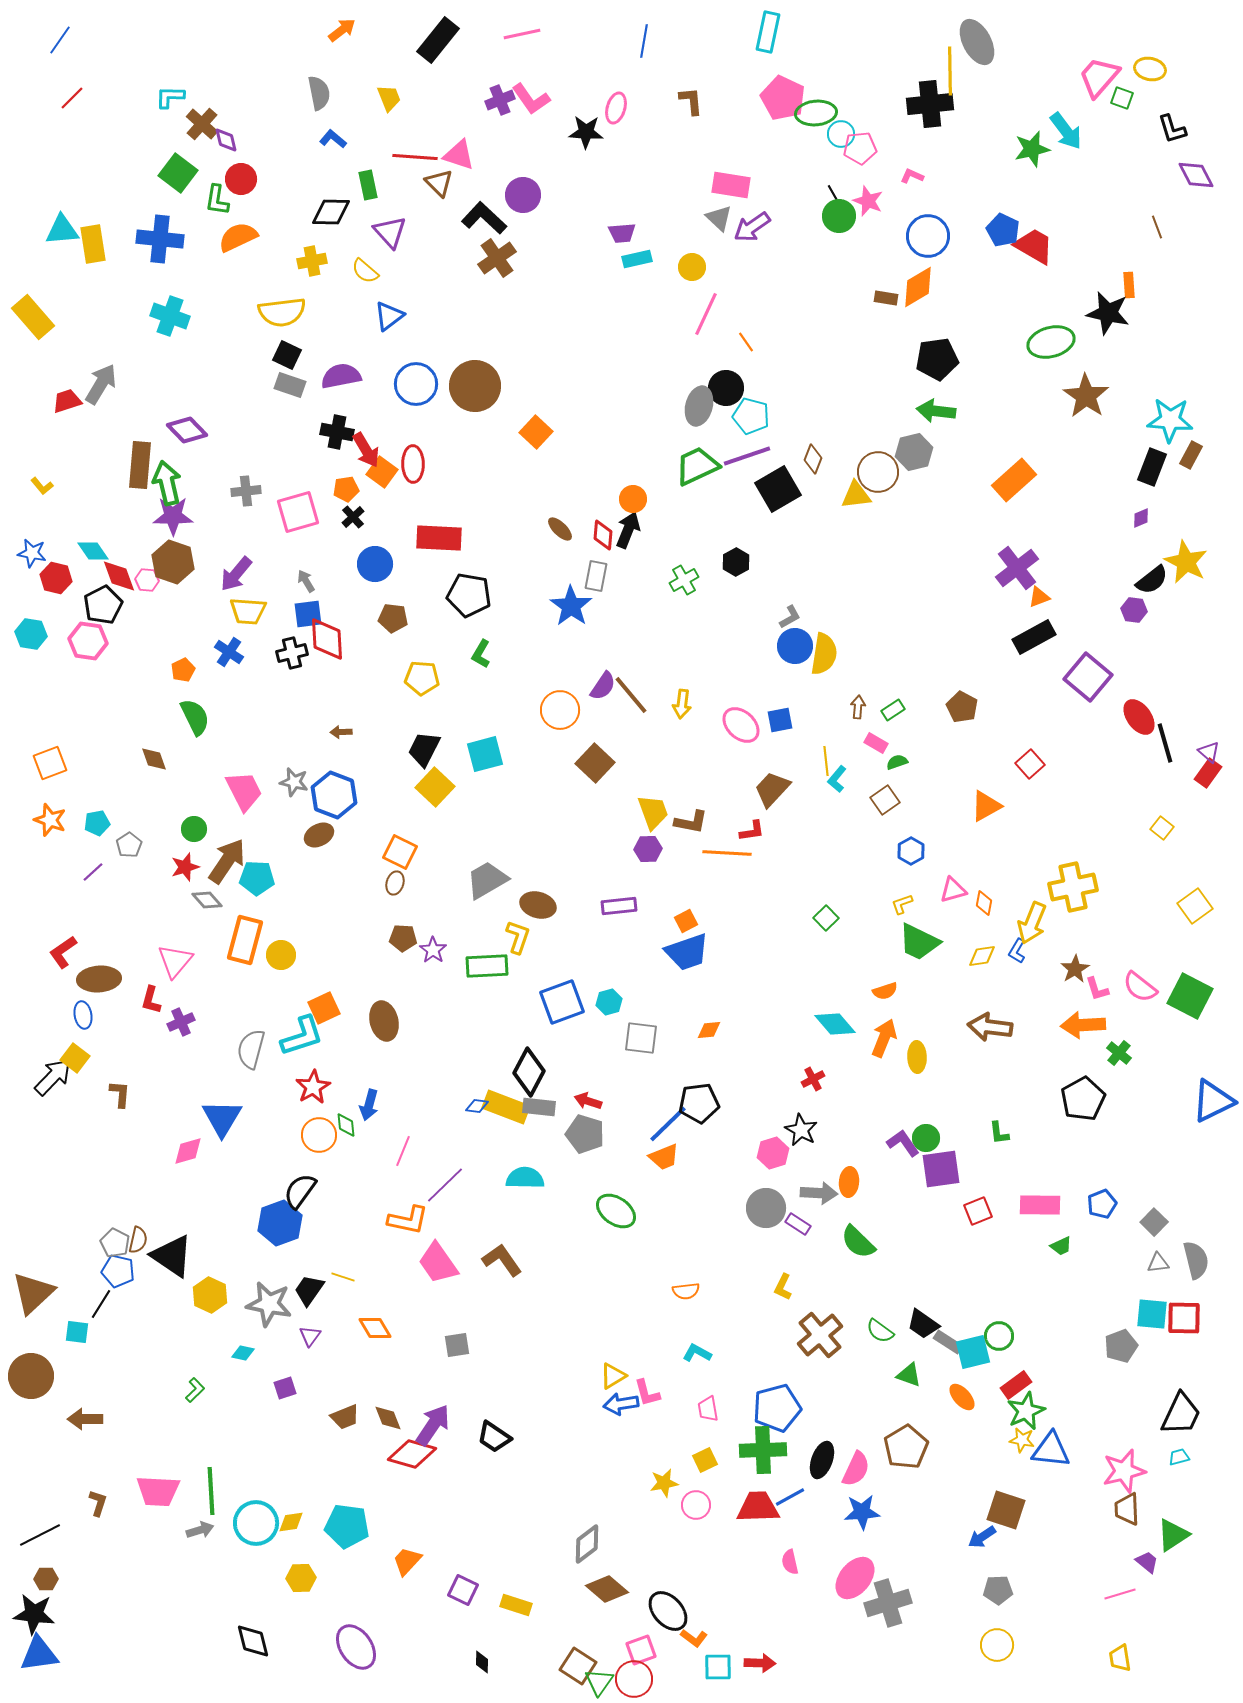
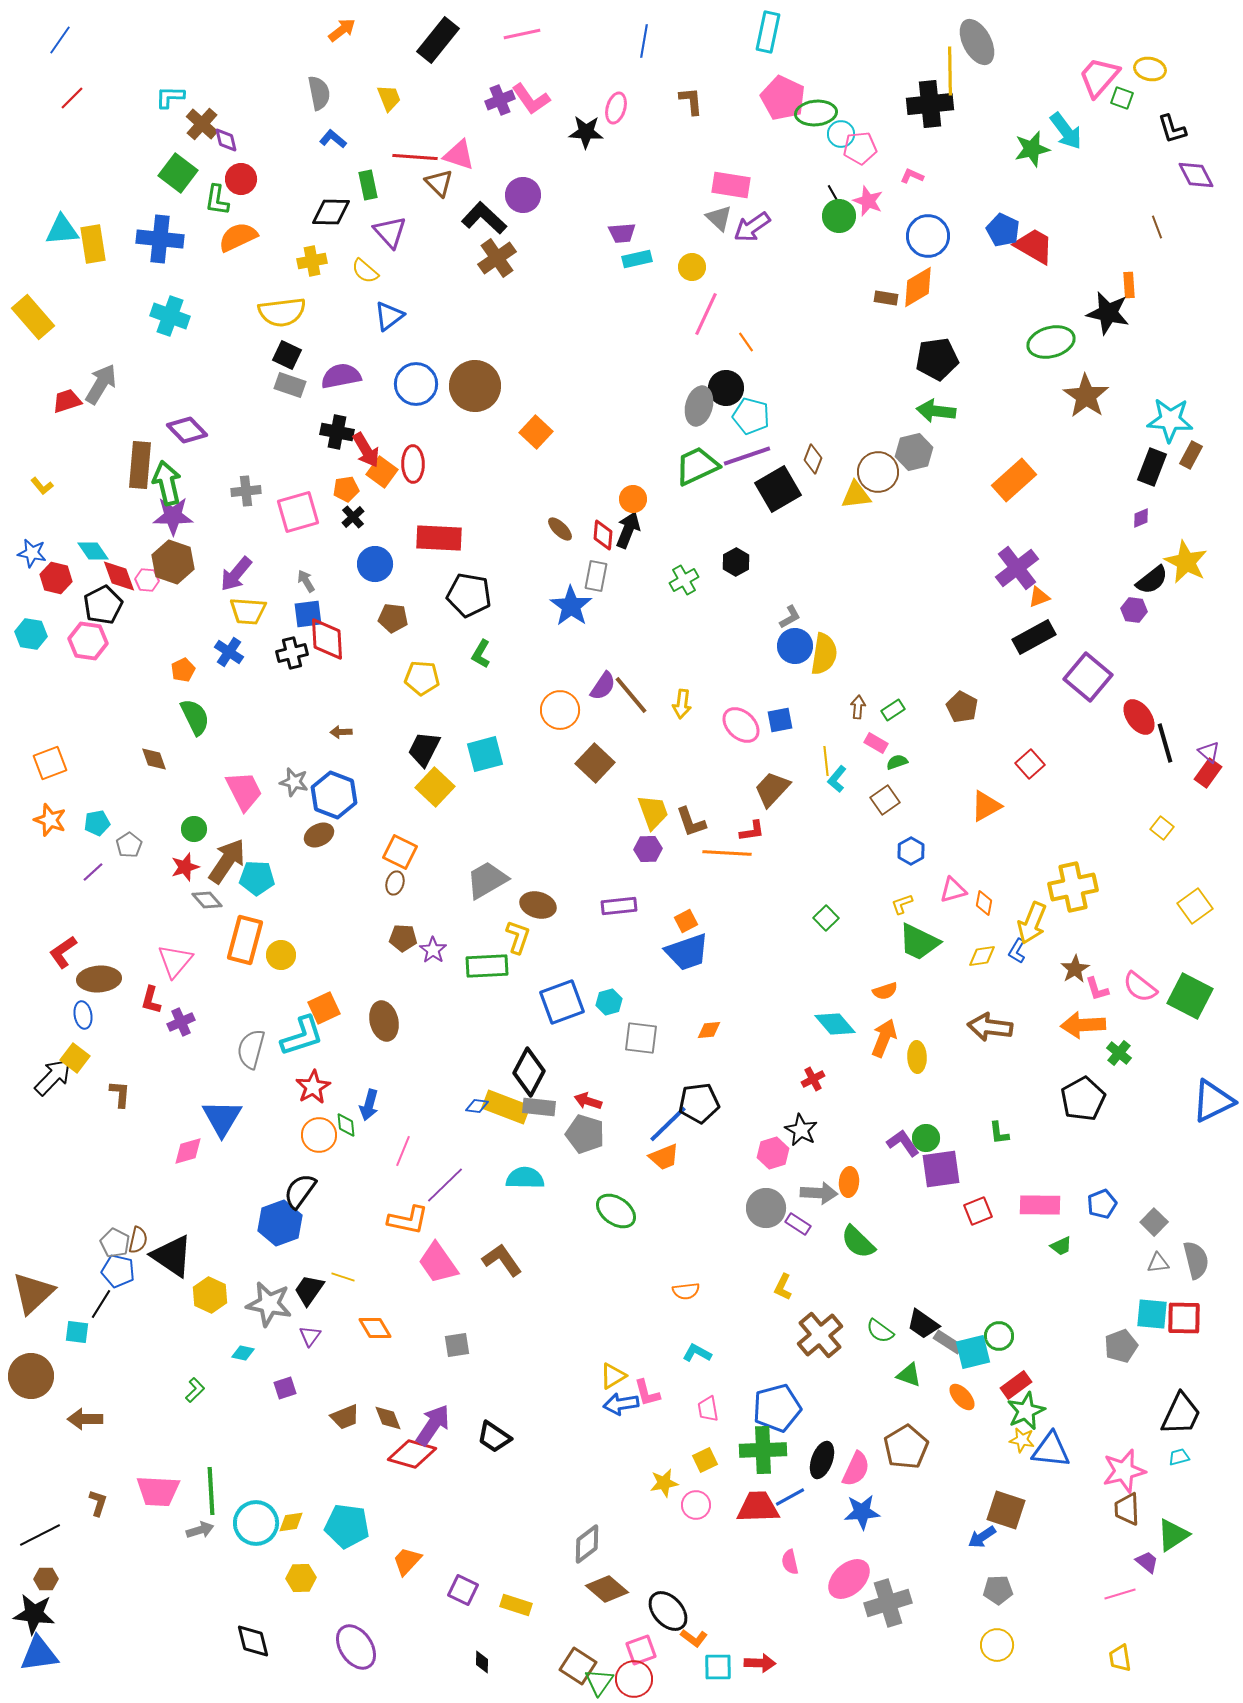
brown L-shape at (691, 822): rotated 60 degrees clockwise
pink ellipse at (855, 1578): moved 6 px left, 1 px down; rotated 9 degrees clockwise
